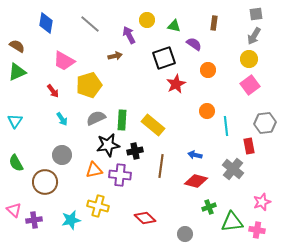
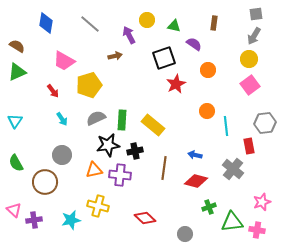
brown line at (161, 166): moved 3 px right, 2 px down
